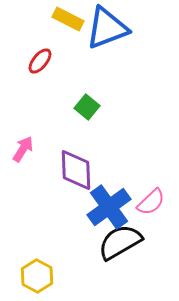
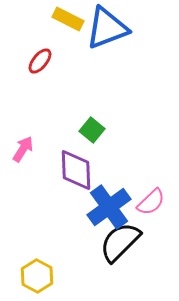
green square: moved 5 px right, 23 px down
black semicircle: rotated 15 degrees counterclockwise
